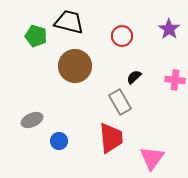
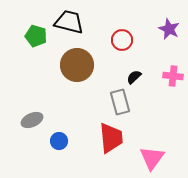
purple star: rotated 10 degrees counterclockwise
red circle: moved 4 px down
brown circle: moved 2 px right, 1 px up
pink cross: moved 2 px left, 4 px up
gray rectangle: rotated 15 degrees clockwise
